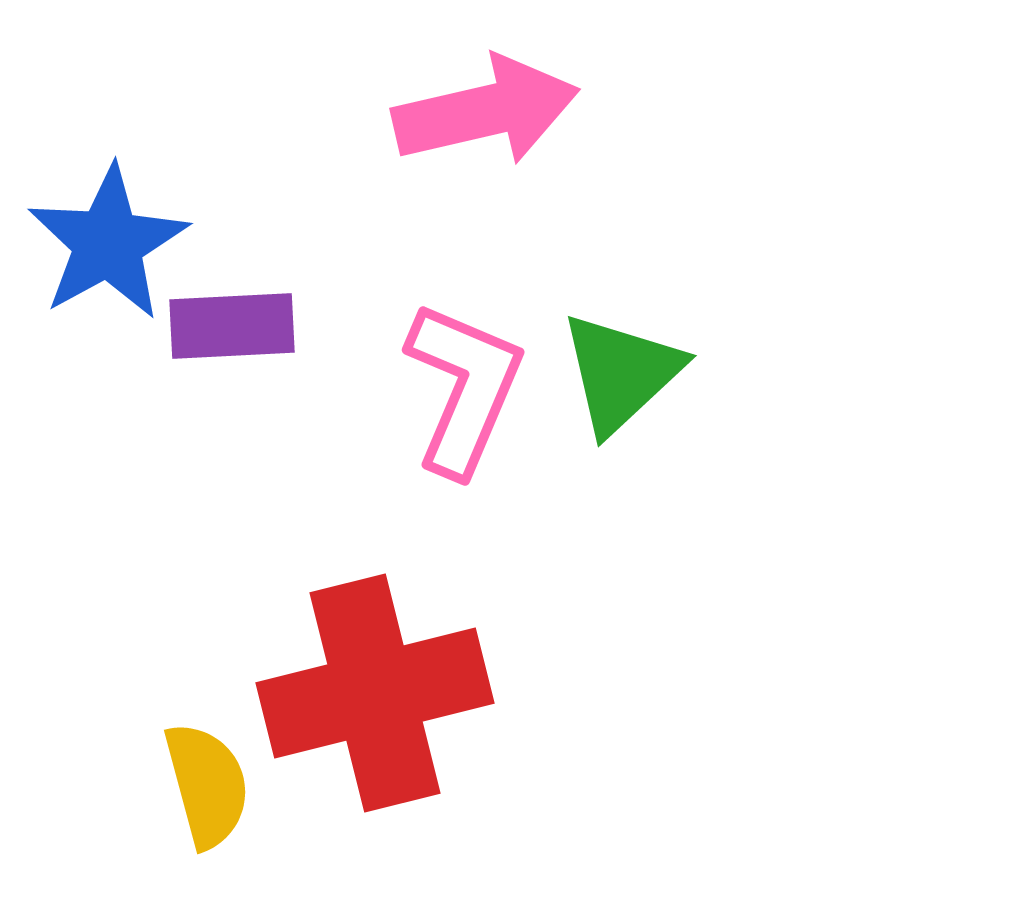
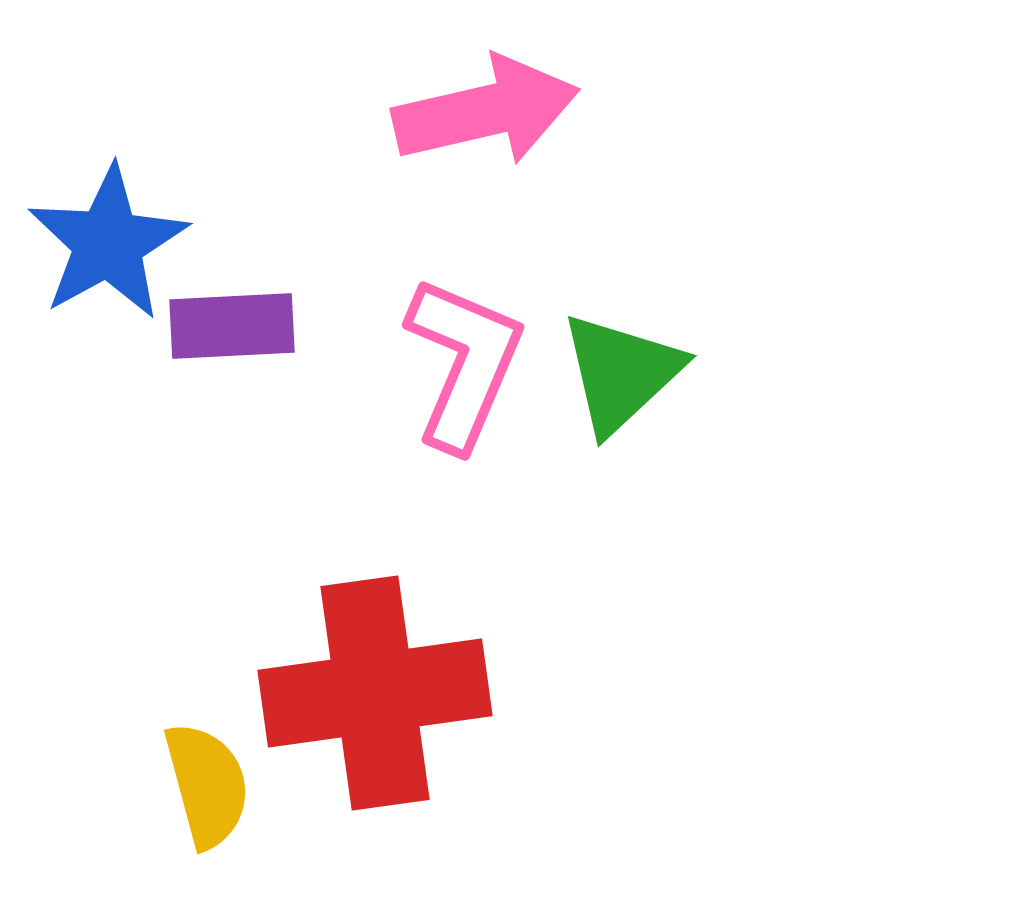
pink L-shape: moved 25 px up
red cross: rotated 6 degrees clockwise
